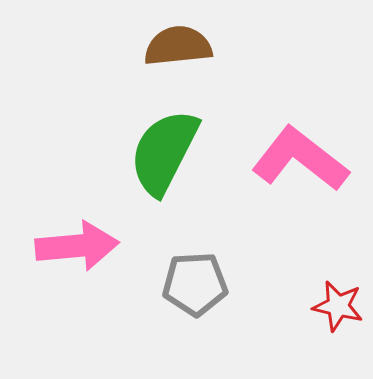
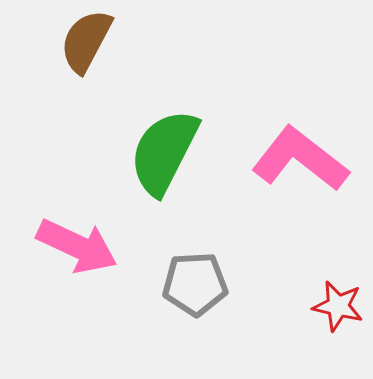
brown semicircle: moved 92 px left, 5 px up; rotated 56 degrees counterclockwise
pink arrow: rotated 30 degrees clockwise
